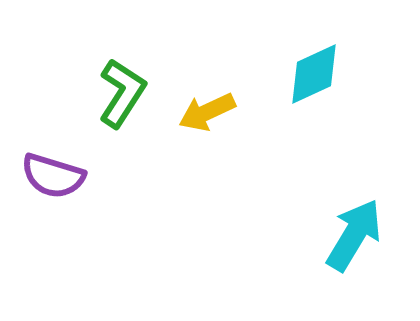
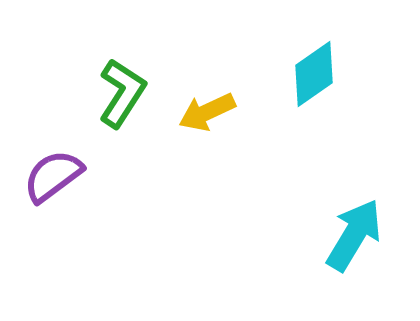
cyan diamond: rotated 10 degrees counterclockwise
purple semicircle: rotated 126 degrees clockwise
